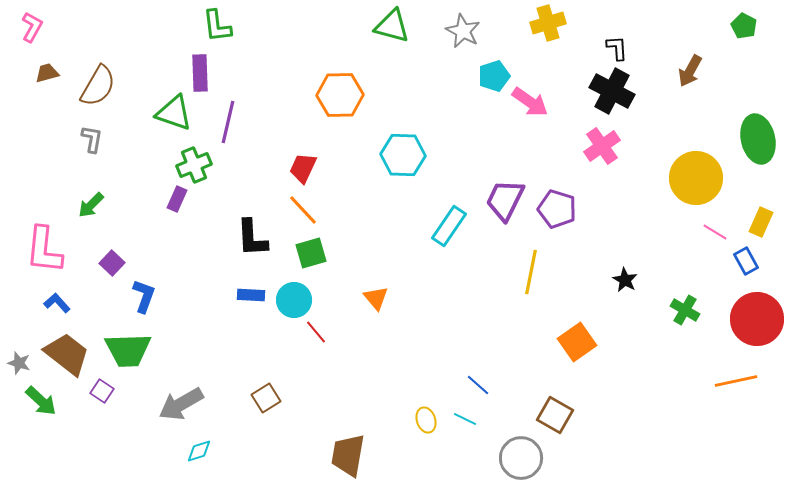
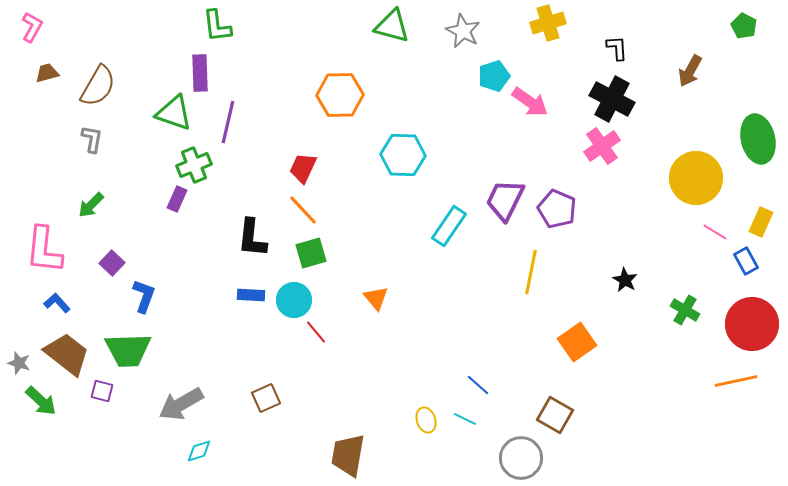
black cross at (612, 91): moved 8 px down
purple pentagon at (557, 209): rotated 6 degrees clockwise
black L-shape at (252, 238): rotated 9 degrees clockwise
red circle at (757, 319): moved 5 px left, 5 px down
purple square at (102, 391): rotated 20 degrees counterclockwise
brown square at (266, 398): rotated 8 degrees clockwise
